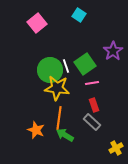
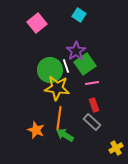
purple star: moved 37 px left
